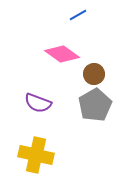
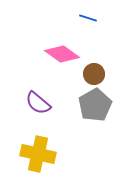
blue line: moved 10 px right, 3 px down; rotated 48 degrees clockwise
purple semicircle: rotated 20 degrees clockwise
yellow cross: moved 2 px right, 1 px up
